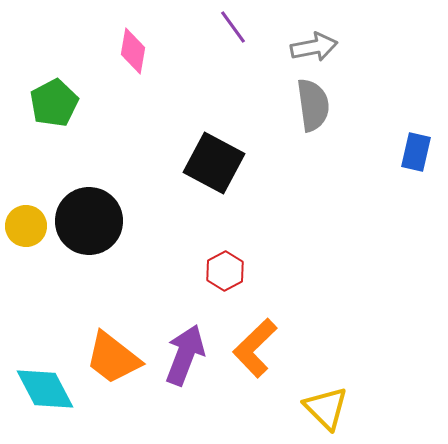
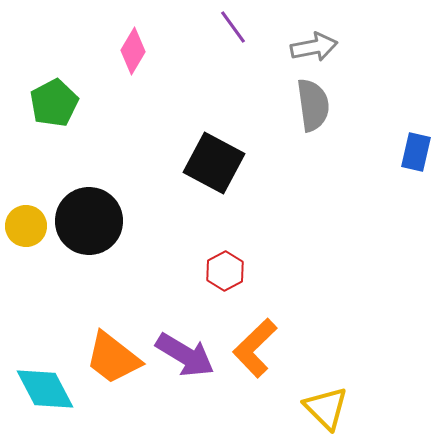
pink diamond: rotated 21 degrees clockwise
purple arrow: rotated 100 degrees clockwise
